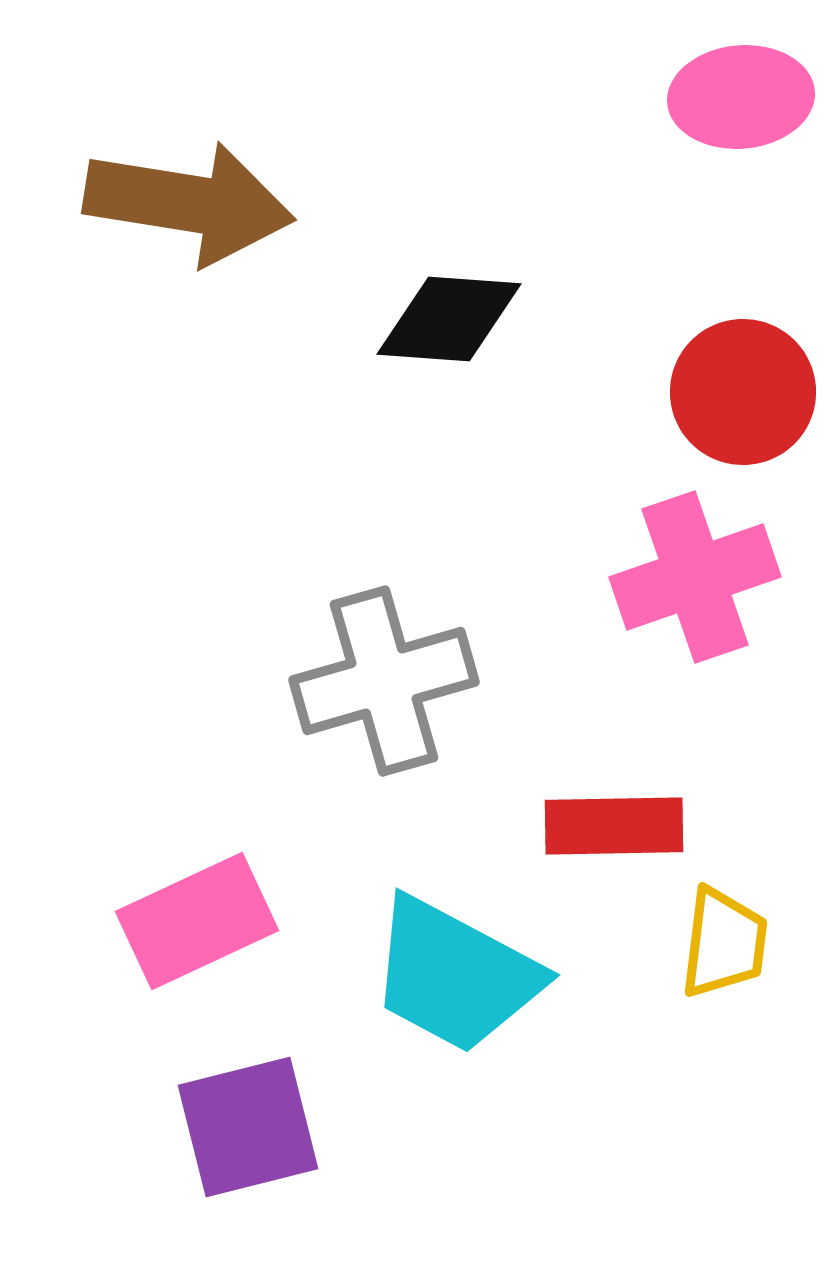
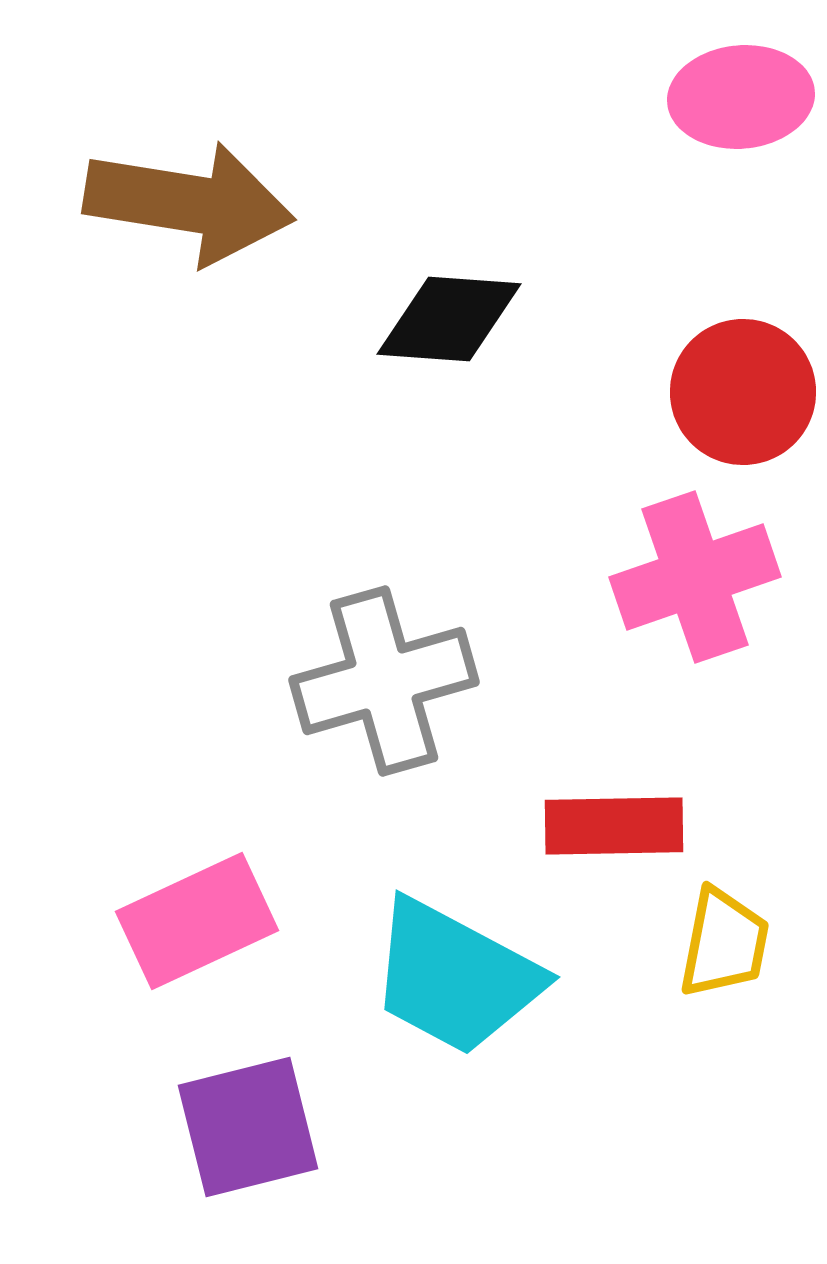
yellow trapezoid: rotated 4 degrees clockwise
cyan trapezoid: moved 2 px down
